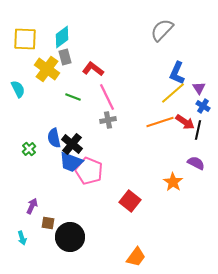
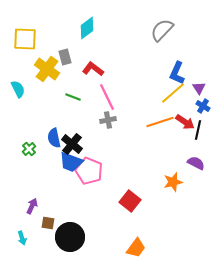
cyan diamond: moved 25 px right, 9 px up
orange star: rotated 24 degrees clockwise
orange trapezoid: moved 9 px up
